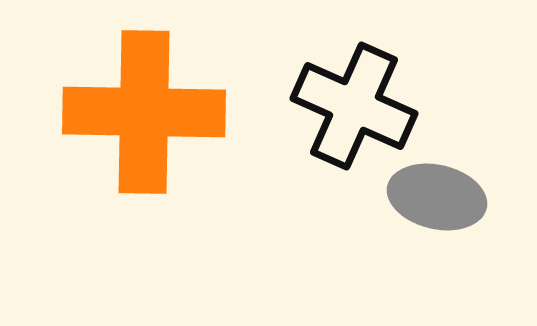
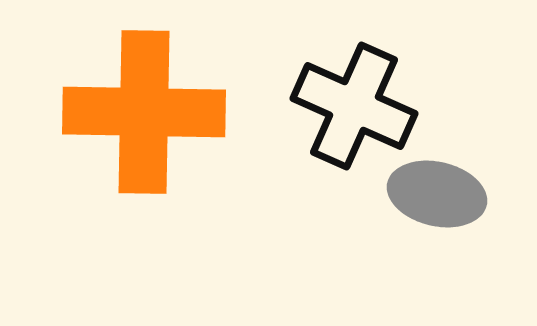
gray ellipse: moved 3 px up
